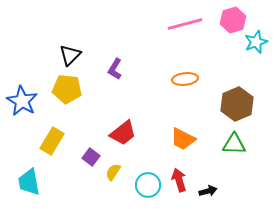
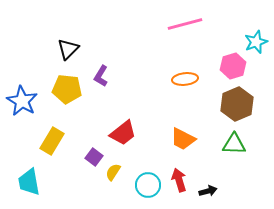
pink hexagon: moved 46 px down
black triangle: moved 2 px left, 6 px up
purple L-shape: moved 14 px left, 7 px down
purple square: moved 3 px right
